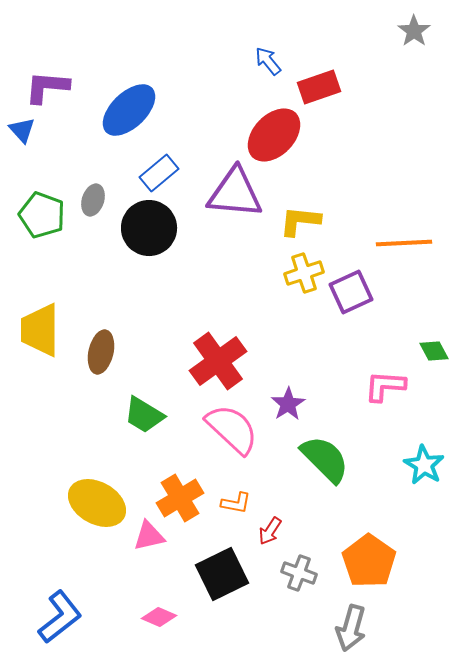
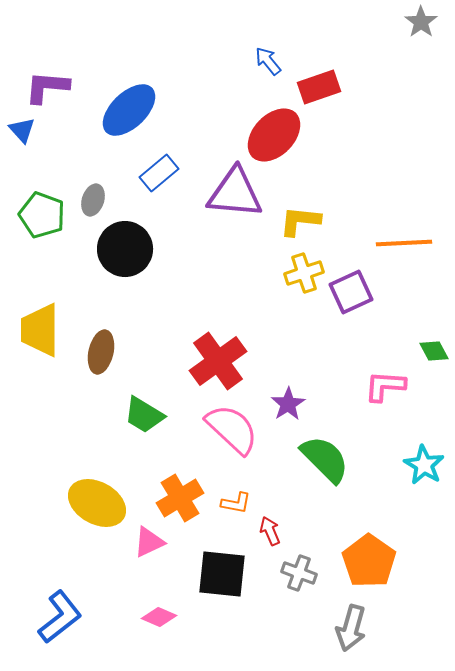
gray star: moved 7 px right, 9 px up
black circle: moved 24 px left, 21 px down
red arrow: rotated 124 degrees clockwise
pink triangle: moved 6 px down; rotated 12 degrees counterclockwise
black square: rotated 32 degrees clockwise
